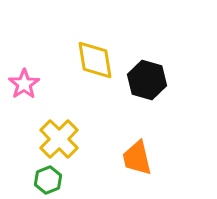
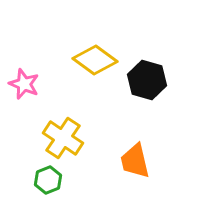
yellow diamond: rotated 45 degrees counterclockwise
pink star: rotated 16 degrees counterclockwise
yellow cross: moved 4 px right, 1 px up; rotated 12 degrees counterclockwise
orange trapezoid: moved 2 px left, 3 px down
